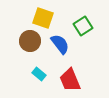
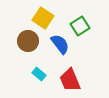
yellow square: rotated 15 degrees clockwise
green square: moved 3 px left
brown circle: moved 2 px left
